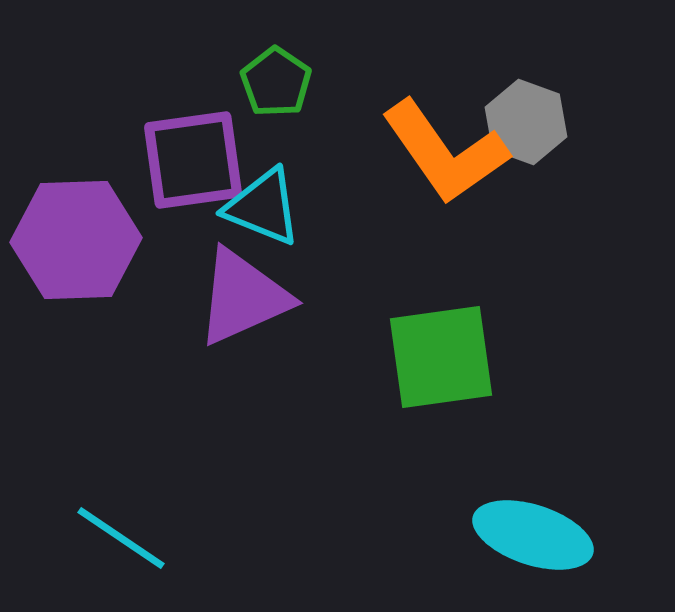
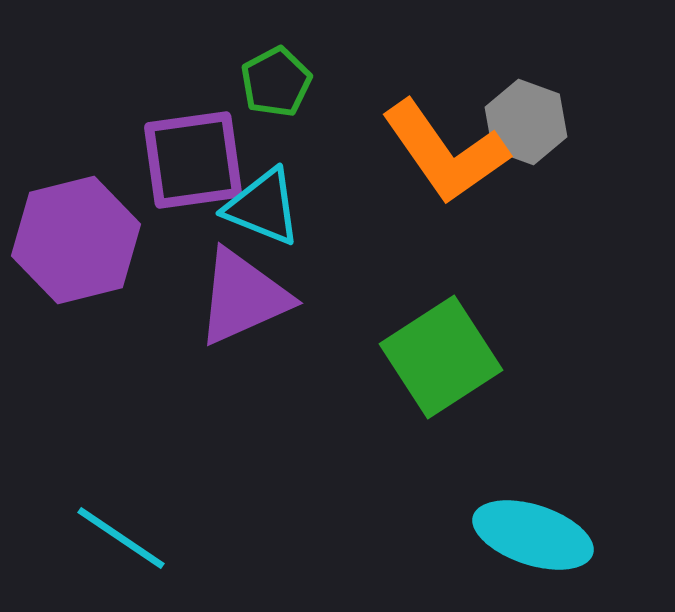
green pentagon: rotated 10 degrees clockwise
purple hexagon: rotated 12 degrees counterclockwise
green square: rotated 25 degrees counterclockwise
